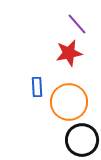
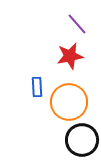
red star: moved 1 px right, 3 px down
